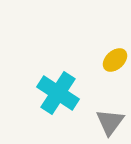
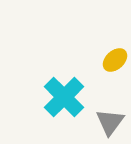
cyan cross: moved 6 px right, 4 px down; rotated 12 degrees clockwise
